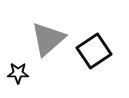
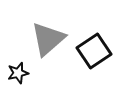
black star: rotated 15 degrees counterclockwise
